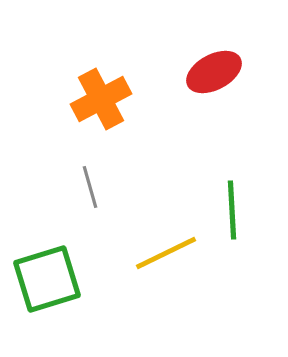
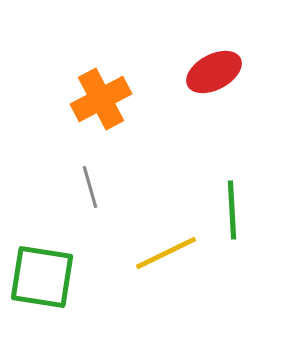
green square: moved 5 px left, 2 px up; rotated 26 degrees clockwise
